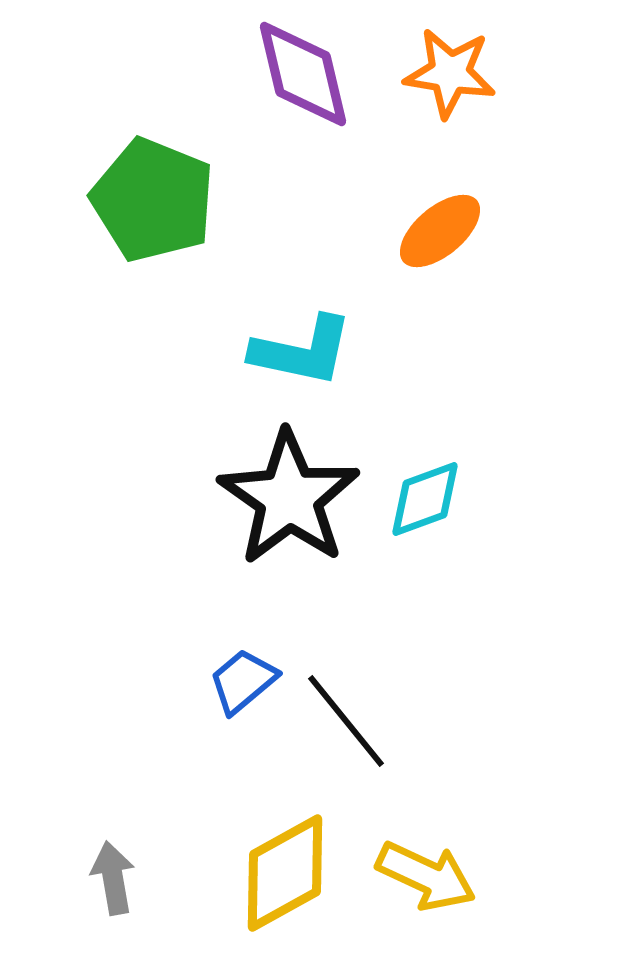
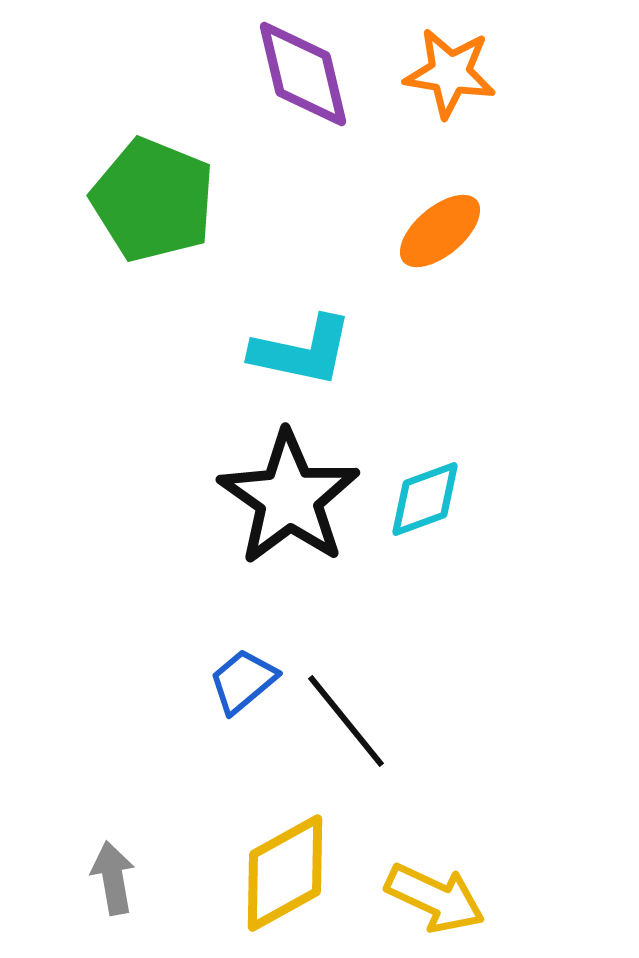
yellow arrow: moved 9 px right, 22 px down
